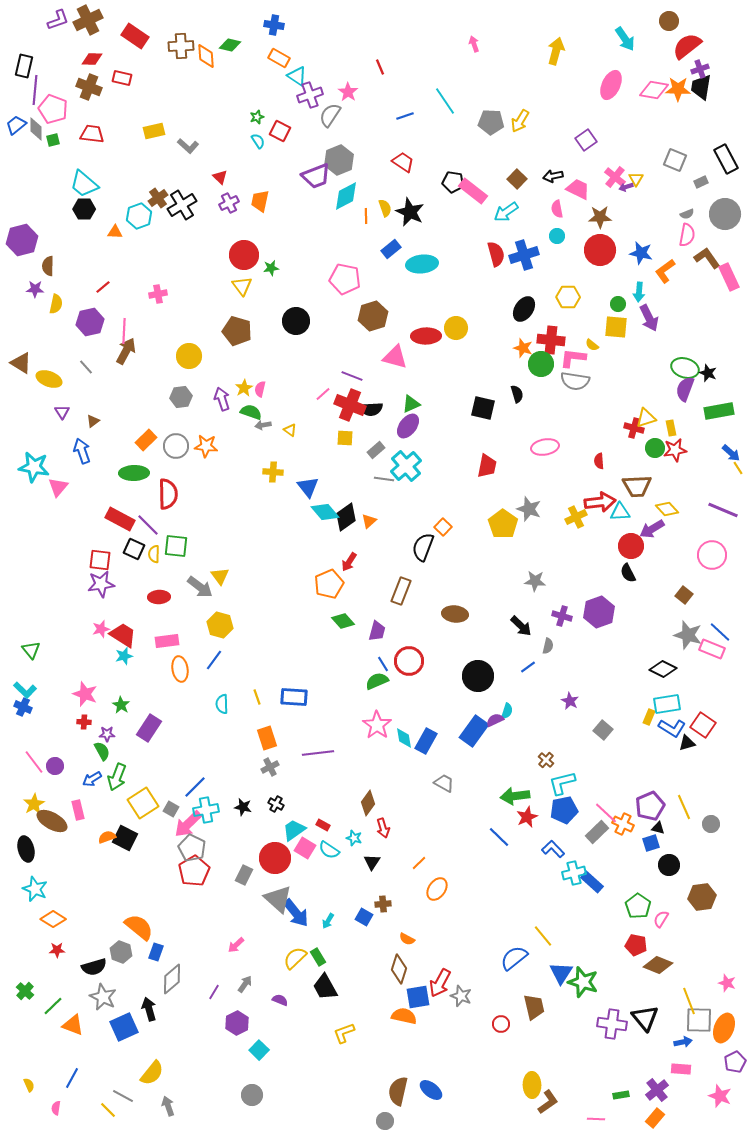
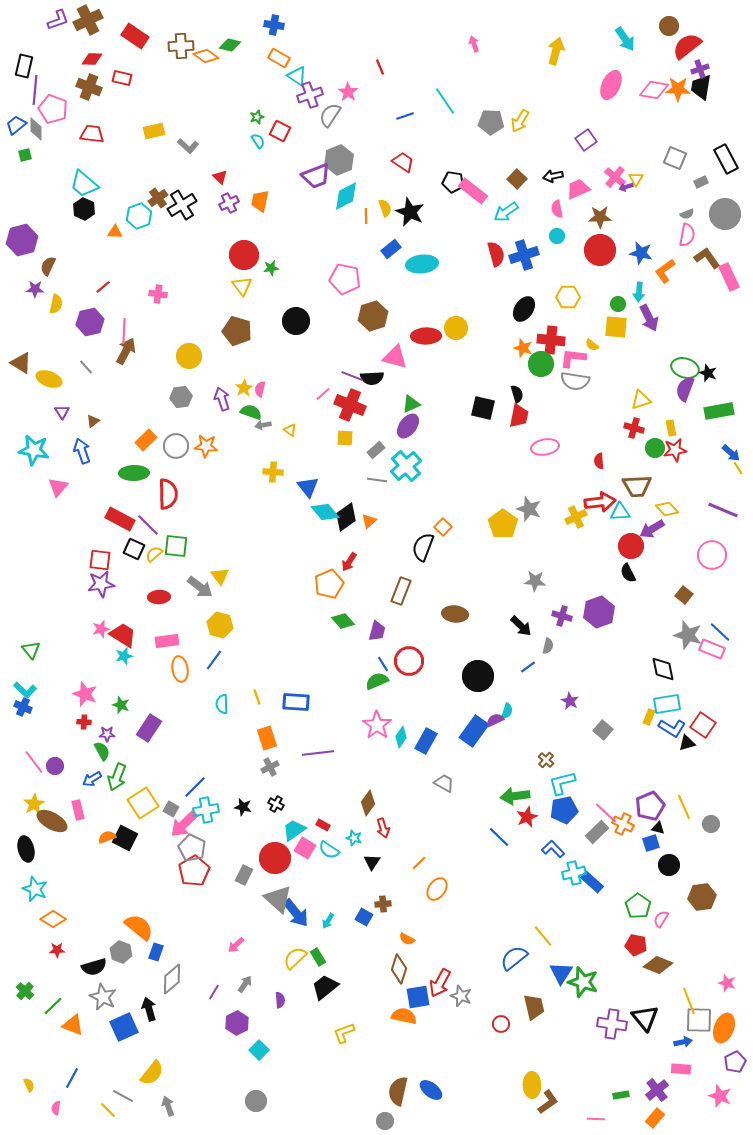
brown circle at (669, 21): moved 5 px down
orange diamond at (206, 56): rotated 50 degrees counterclockwise
green square at (53, 140): moved 28 px left, 15 px down
gray square at (675, 160): moved 2 px up
pink trapezoid at (578, 189): rotated 50 degrees counterclockwise
black hexagon at (84, 209): rotated 25 degrees clockwise
brown semicircle at (48, 266): rotated 24 degrees clockwise
pink cross at (158, 294): rotated 18 degrees clockwise
black semicircle at (371, 409): moved 1 px right, 31 px up
yellow triangle at (646, 418): moved 5 px left, 18 px up
red trapezoid at (487, 466): moved 32 px right, 50 px up
cyan star at (34, 467): moved 17 px up
gray line at (384, 479): moved 7 px left, 1 px down
yellow semicircle at (154, 554): rotated 48 degrees clockwise
black diamond at (663, 669): rotated 52 degrees clockwise
blue rectangle at (294, 697): moved 2 px right, 5 px down
green star at (121, 705): rotated 12 degrees counterclockwise
cyan diamond at (404, 738): moved 3 px left, 1 px up; rotated 45 degrees clockwise
pink arrow at (188, 824): moved 4 px left
black trapezoid at (325, 987): rotated 80 degrees clockwise
purple semicircle at (280, 1000): rotated 63 degrees clockwise
gray circle at (252, 1095): moved 4 px right, 6 px down
